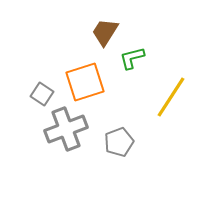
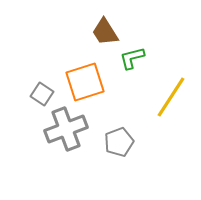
brown trapezoid: rotated 64 degrees counterclockwise
